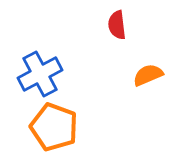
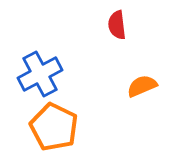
orange semicircle: moved 6 px left, 11 px down
orange pentagon: rotated 6 degrees clockwise
